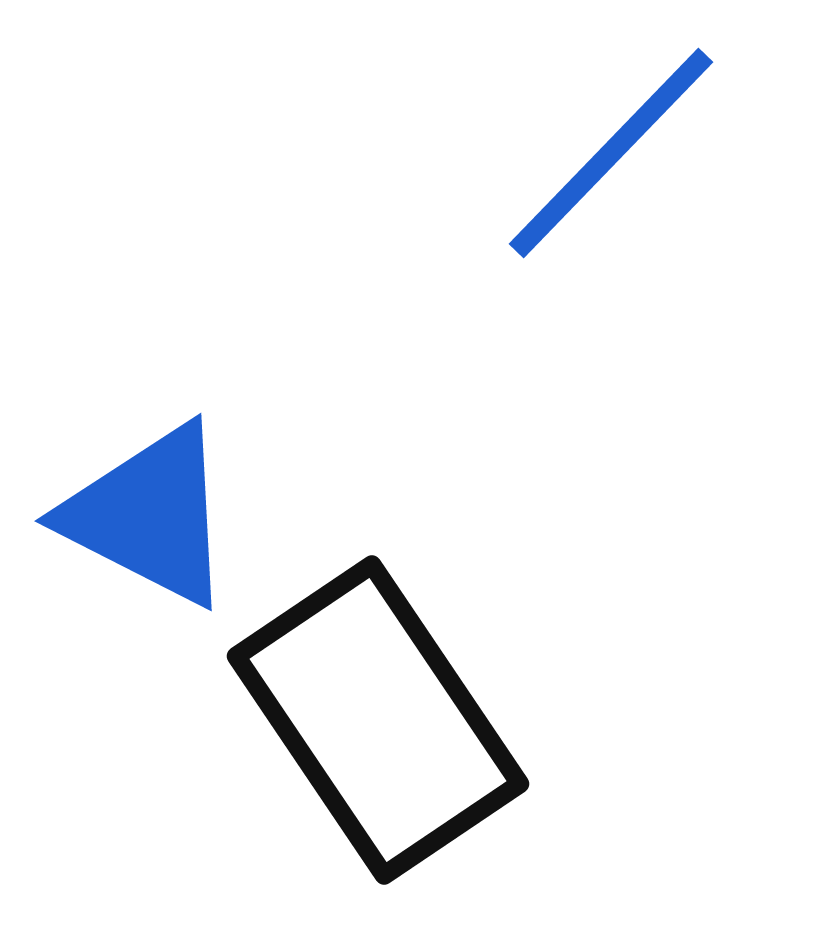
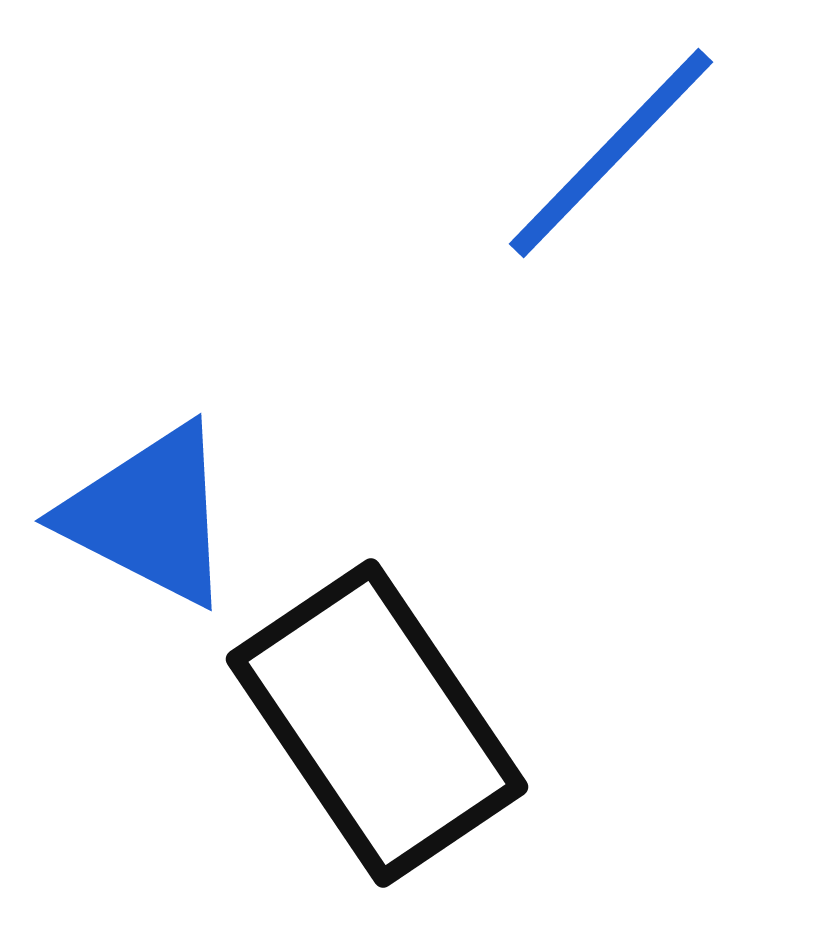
black rectangle: moved 1 px left, 3 px down
